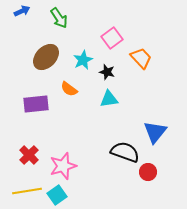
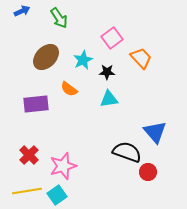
black star: rotated 14 degrees counterclockwise
blue triangle: rotated 20 degrees counterclockwise
black semicircle: moved 2 px right
